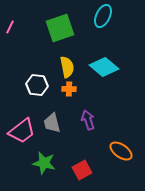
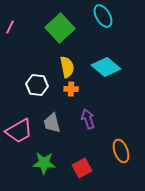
cyan ellipse: rotated 55 degrees counterclockwise
green square: rotated 24 degrees counterclockwise
cyan diamond: moved 2 px right
orange cross: moved 2 px right
purple arrow: moved 1 px up
pink trapezoid: moved 3 px left; rotated 8 degrees clockwise
orange ellipse: rotated 35 degrees clockwise
green star: rotated 10 degrees counterclockwise
red square: moved 2 px up
